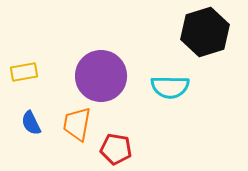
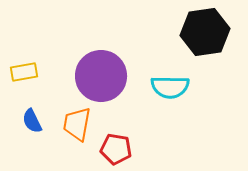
black hexagon: rotated 9 degrees clockwise
blue semicircle: moved 1 px right, 2 px up
